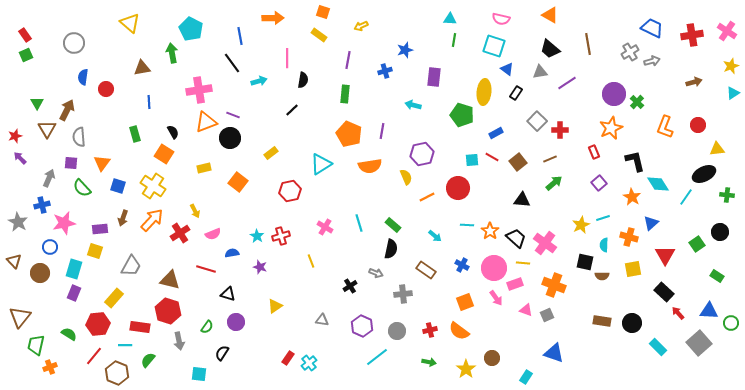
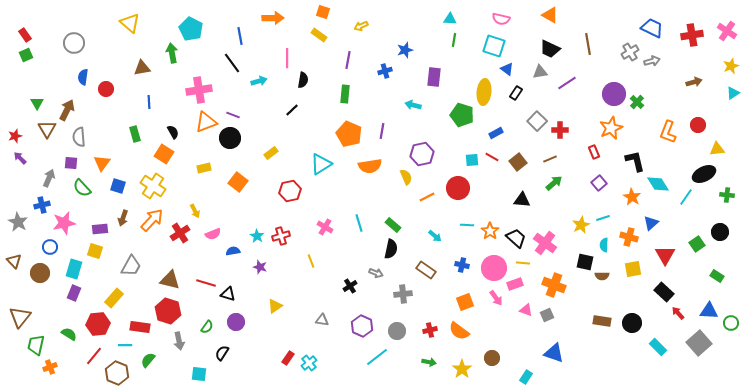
black trapezoid at (550, 49): rotated 15 degrees counterclockwise
orange L-shape at (665, 127): moved 3 px right, 5 px down
blue semicircle at (232, 253): moved 1 px right, 2 px up
blue cross at (462, 265): rotated 16 degrees counterclockwise
red line at (206, 269): moved 14 px down
yellow star at (466, 369): moved 4 px left
